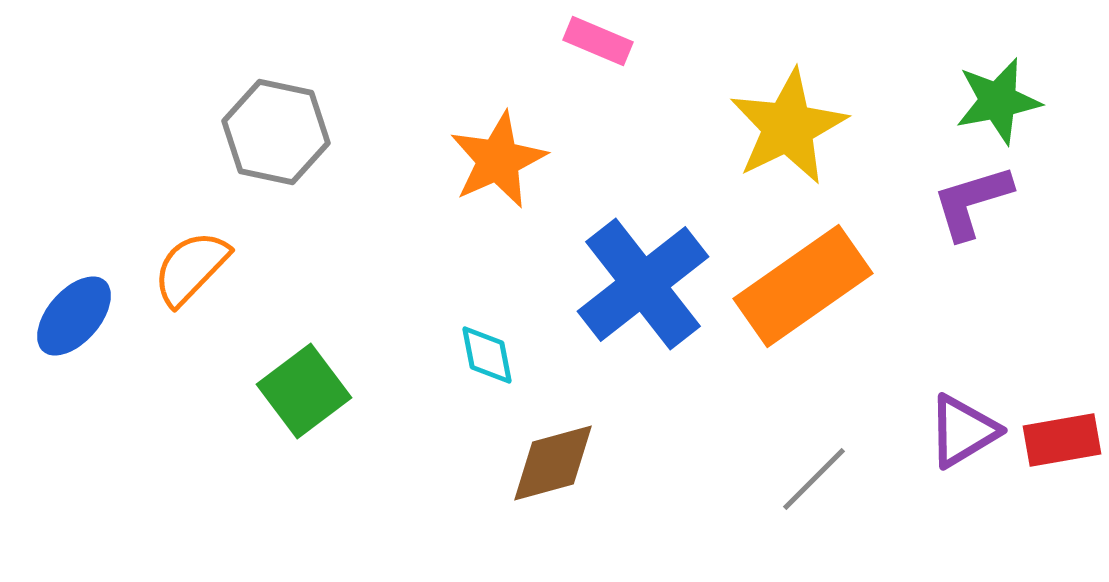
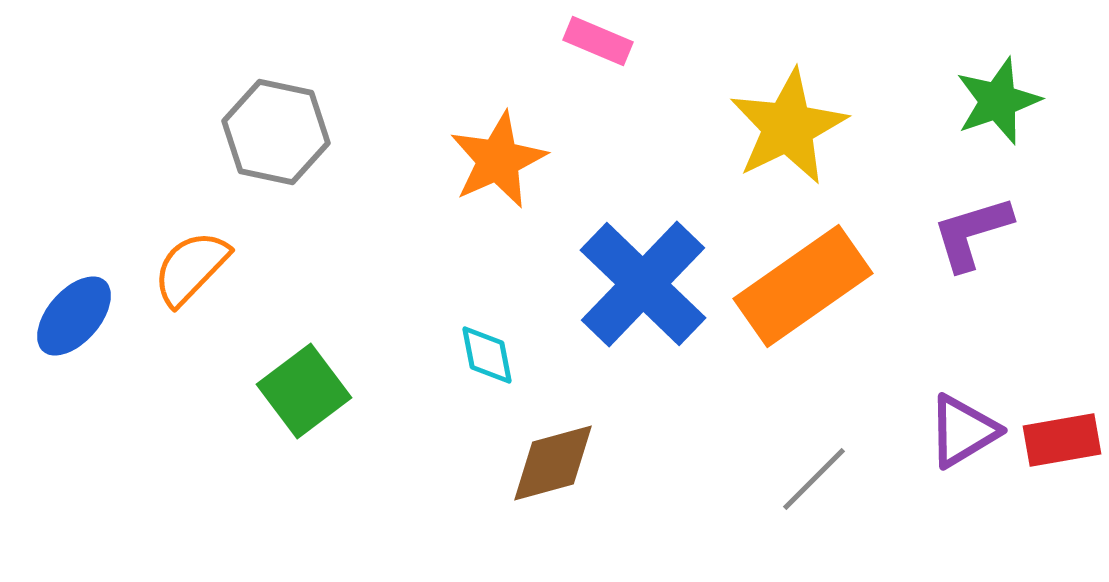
green star: rotated 8 degrees counterclockwise
purple L-shape: moved 31 px down
blue cross: rotated 8 degrees counterclockwise
